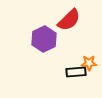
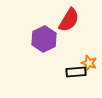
red semicircle: rotated 15 degrees counterclockwise
orange star: rotated 21 degrees clockwise
